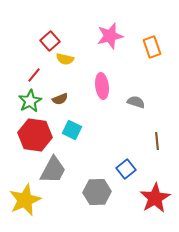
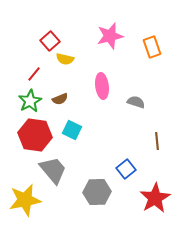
red line: moved 1 px up
gray trapezoid: rotated 68 degrees counterclockwise
yellow star: rotated 12 degrees clockwise
